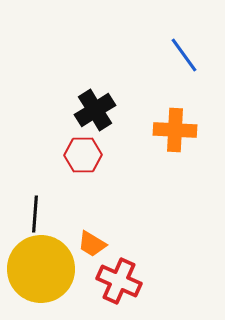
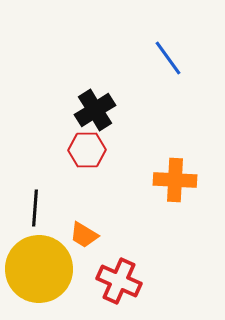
blue line: moved 16 px left, 3 px down
orange cross: moved 50 px down
red hexagon: moved 4 px right, 5 px up
black line: moved 6 px up
orange trapezoid: moved 8 px left, 9 px up
yellow circle: moved 2 px left
